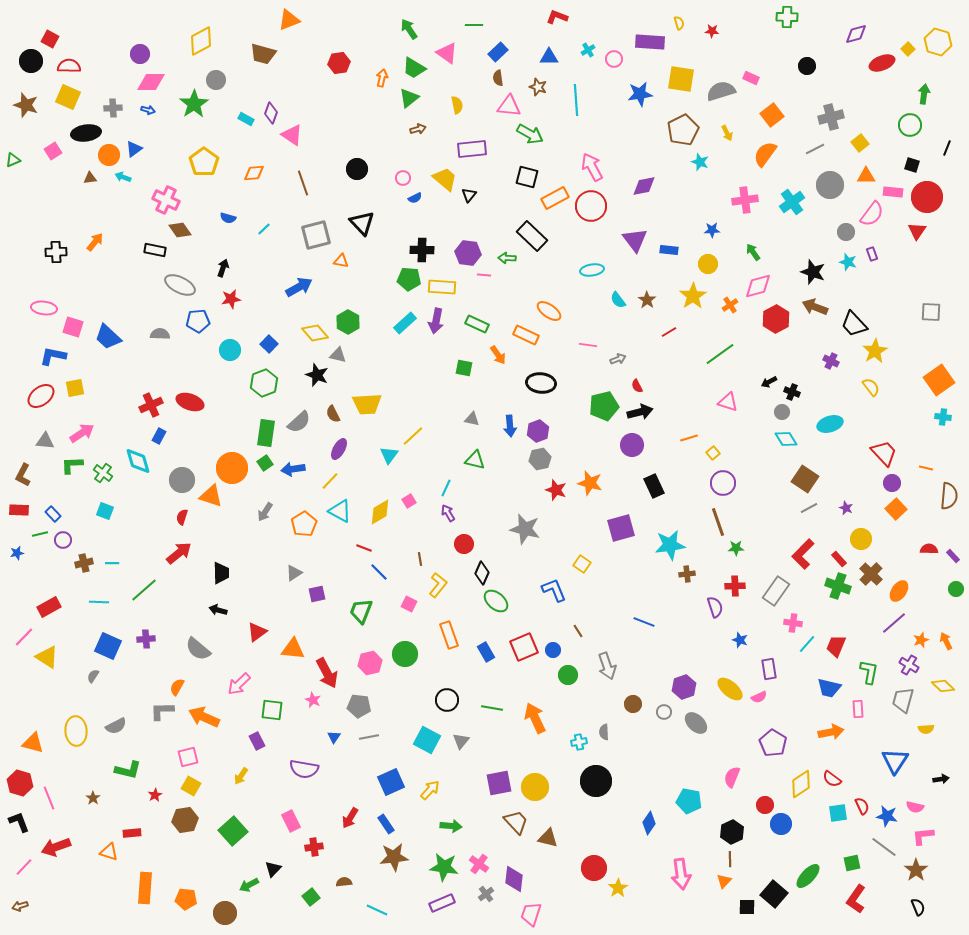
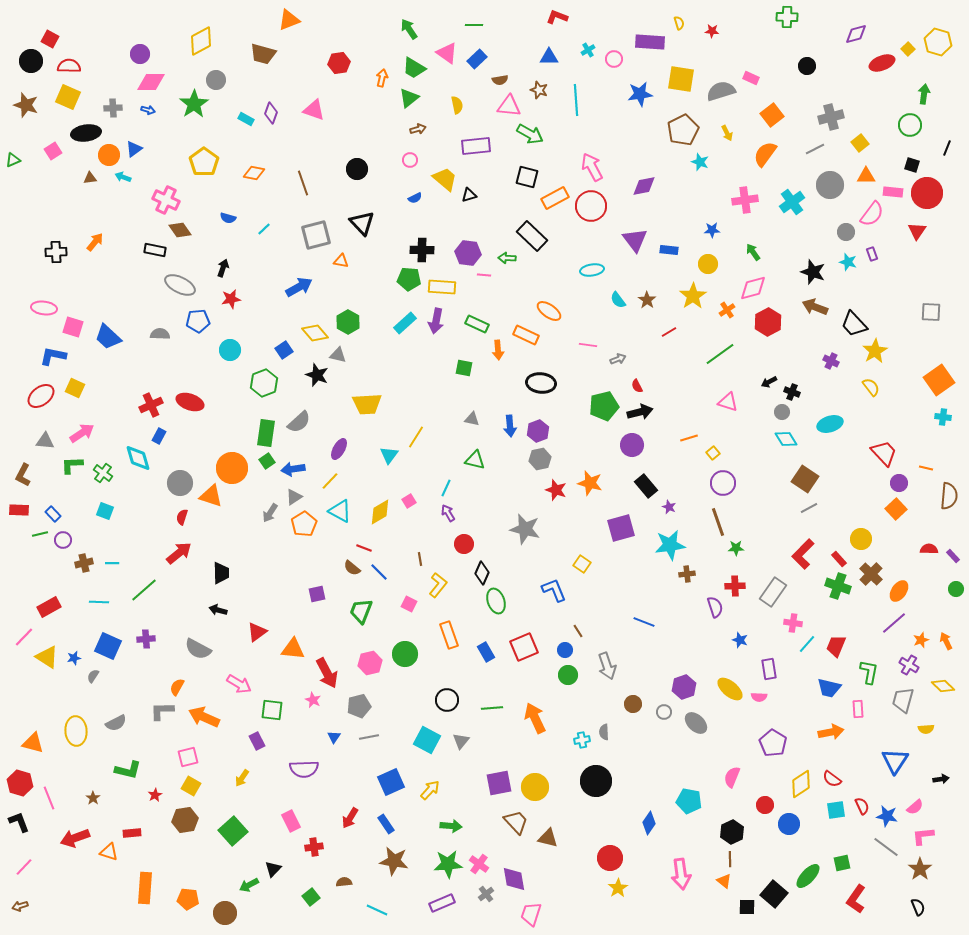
blue rectangle at (498, 52): moved 21 px left, 7 px down
brown semicircle at (498, 78): moved 2 px right, 2 px down; rotated 91 degrees counterclockwise
brown star at (538, 87): moved 1 px right, 3 px down
pink triangle at (292, 135): moved 22 px right, 25 px up; rotated 15 degrees counterclockwise
purple rectangle at (472, 149): moved 4 px right, 3 px up
orange diamond at (254, 173): rotated 15 degrees clockwise
pink circle at (403, 178): moved 7 px right, 18 px up
black triangle at (469, 195): rotated 35 degrees clockwise
red circle at (927, 197): moved 4 px up
pink diamond at (758, 286): moved 5 px left, 2 px down
orange cross at (730, 305): moved 3 px left, 5 px down
red hexagon at (776, 319): moved 8 px left, 3 px down
blue square at (269, 344): moved 15 px right, 6 px down; rotated 12 degrees clockwise
orange arrow at (498, 355): moved 5 px up; rotated 30 degrees clockwise
yellow square at (75, 388): rotated 36 degrees clockwise
brown semicircle at (333, 414): moved 19 px right, 154 px down; rotated 24 degrees counterclockwise
yellow line at (413, 436): moved 3 px right, 1 px down; rotated 15 degrees counterclockwise
cyan diamond at (138, 461): moved 3 px up
green square at (265, 463): moved 2 px right, 2 px up
gray circle at (182, 480): moved 2 px left, 3 px down
purple circle at (892, 483): moved 7 px right
black rectangle at (654, 486): moved 8 px left; rotated 15 degrees counterclockwise
purple star at (846, 508): moved 177 px left, 1 px up
gray arrow at (265, 512): moved 5 px right, 1 px down
blue star at (17, 553): moved 57 px right, 105 px down
gray triangle at (294, 573): moved 76 px up
gray rectangle at (776, 591): moved 3 px left, 1 px down
green ellipse at (496, 601): rotated 30 degrees clockwise
gray semicircle at (198, 649): rotated 12 degrees counterclockwise
blue circle at (553, 650): moved 12 px right
pink arrow at (239, 684): rotated 105 degrees counterclockwise
pink semicircle at (759, 697): rotated 28 degrees clockwise
gray pentagon at (359, 706): rotated 20 degrees counterclockwise
green line at (492, 708): rotated 15 degrees counterclockwise
gray semicircle at (116, 726): moved 3 px up
cyan cross at (579, 742): moved 3 px right, 2 px up
purple semicircle at (304, 769): rotated 12 degrees counterclockwise
yellow arrow at (241, 776): moved 1 px right, 2 px down
pink semicircle at (915, 807): rotated 54 degrees counterclockwise
cyan square at (838, 813): moved 2 px left, 3 px up
blue circle at (781, 824): moved 8 px right
red arrow at (56, 847): moved 19 px right, 9 px up
gray line at (884, 847): moved 2 px right
brown star at (394, 857): moved 4 px down; rotated 16 degrees clockwise
green square at (852, 863): moved 10 px left
green star at (444, 867): moved 4 px right, 3 px up; rotated 12 degrees counterclockwise
red circle at (594, 868): moved 16 px right, 10 px up
brown star at (916, 870): moved 4 px right, 1 px up
purple diamond at (514, 879): rotated 16 degrees counterclockwise
orange triangle at (724, 881): rotated 35 degrees counterclockwise
orange pentagon at (186, 899): moved 2 px right
